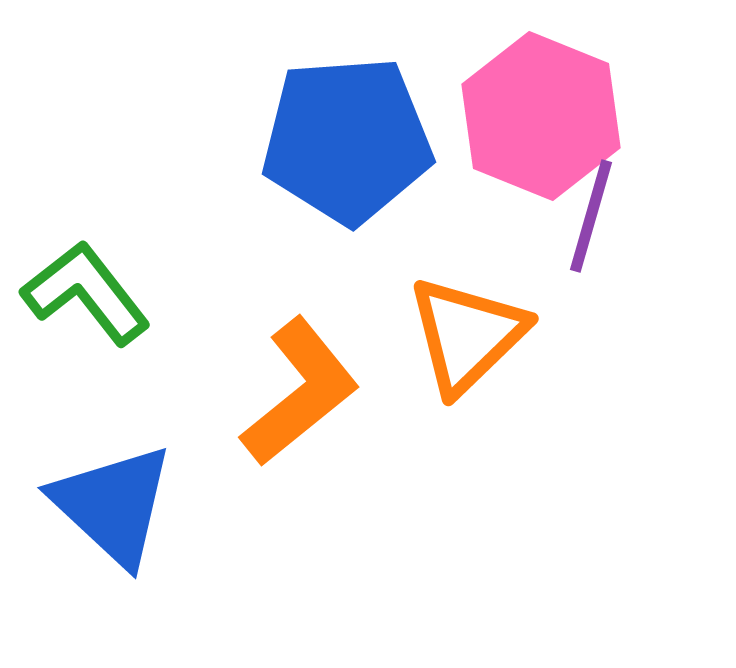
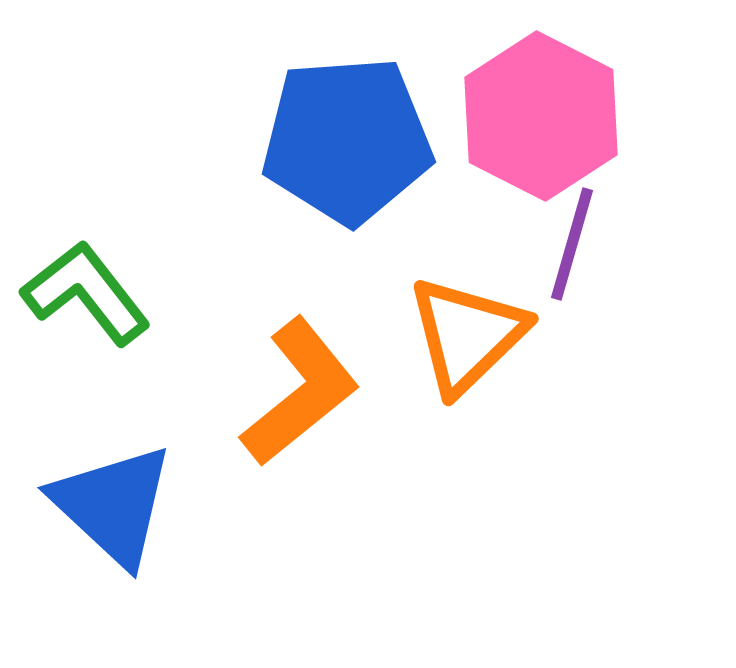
pink hexagon: rotated 5 degrees clockwise
purple line: moved 19 px left, 28 px down
